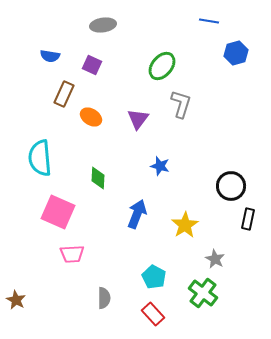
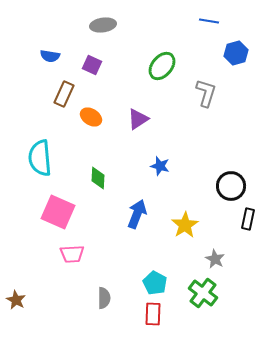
gray L-shape: moved 25 px right, 11 px up
purple triangle: rotated 20 degrees clockwise
cyan pentagon: moved 1 px right, 6 px down
red rectangle: rotated 45 degrees clockwise
